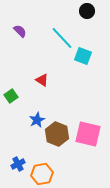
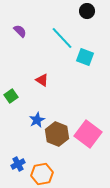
cyan square: moved 2 px right, 1 px down
pink square: rotated 24 degrees clockwise
